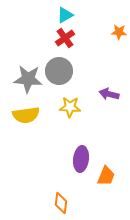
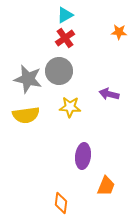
gray star: rotated 8 degrees clockwise
purple ellipse: moved 2 px right, 3 px up
orange trapezoid: moved 10 px down
